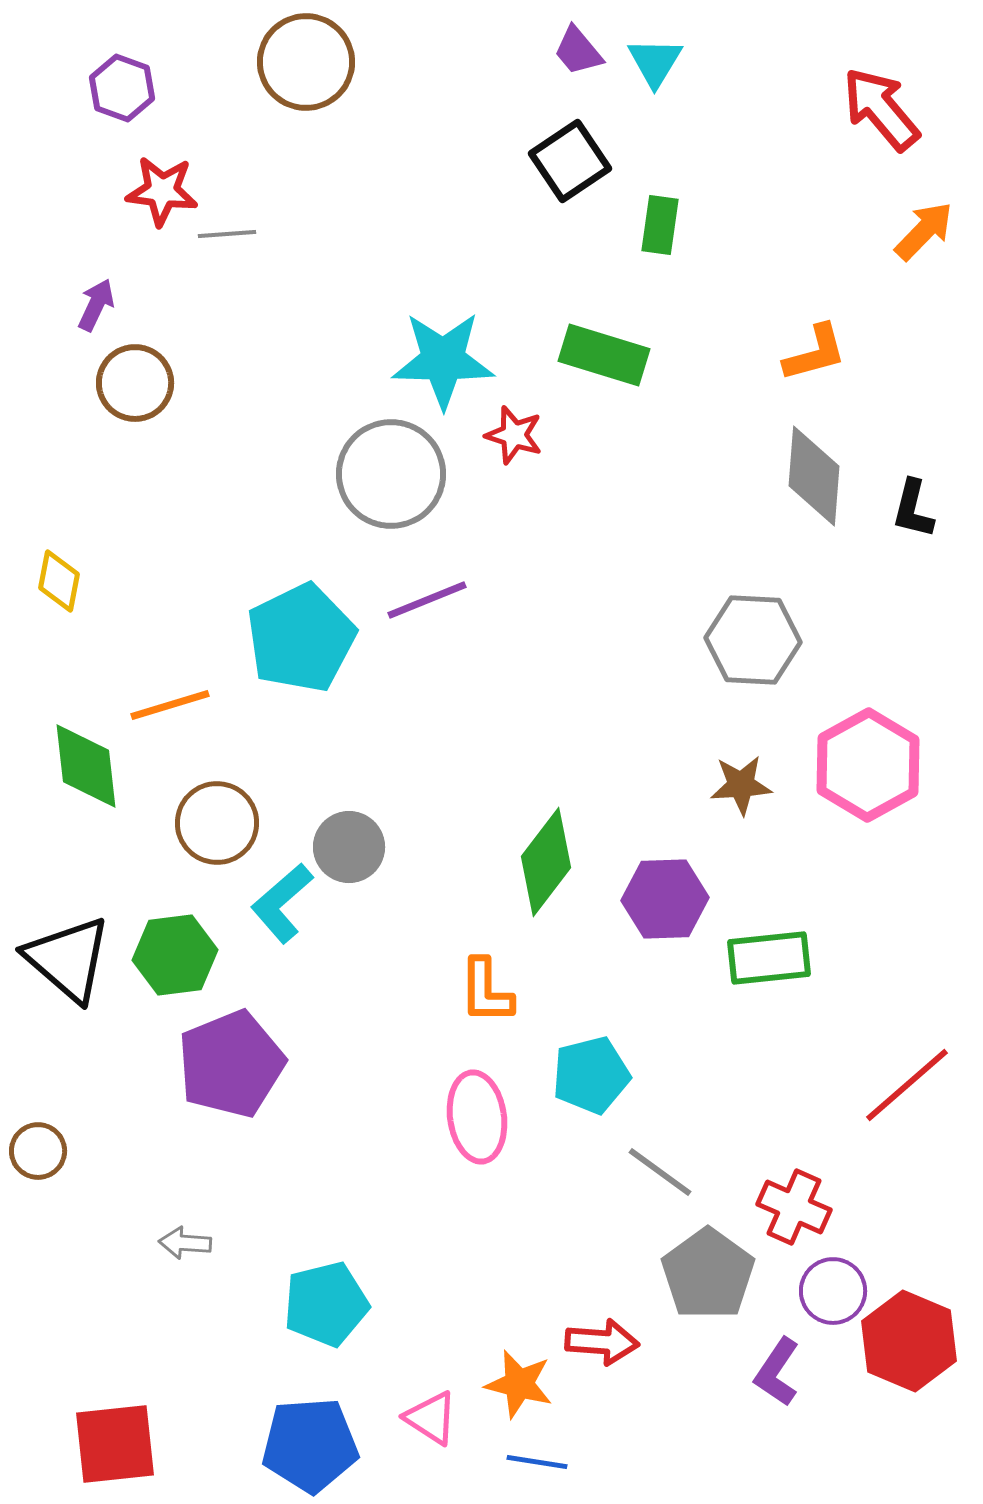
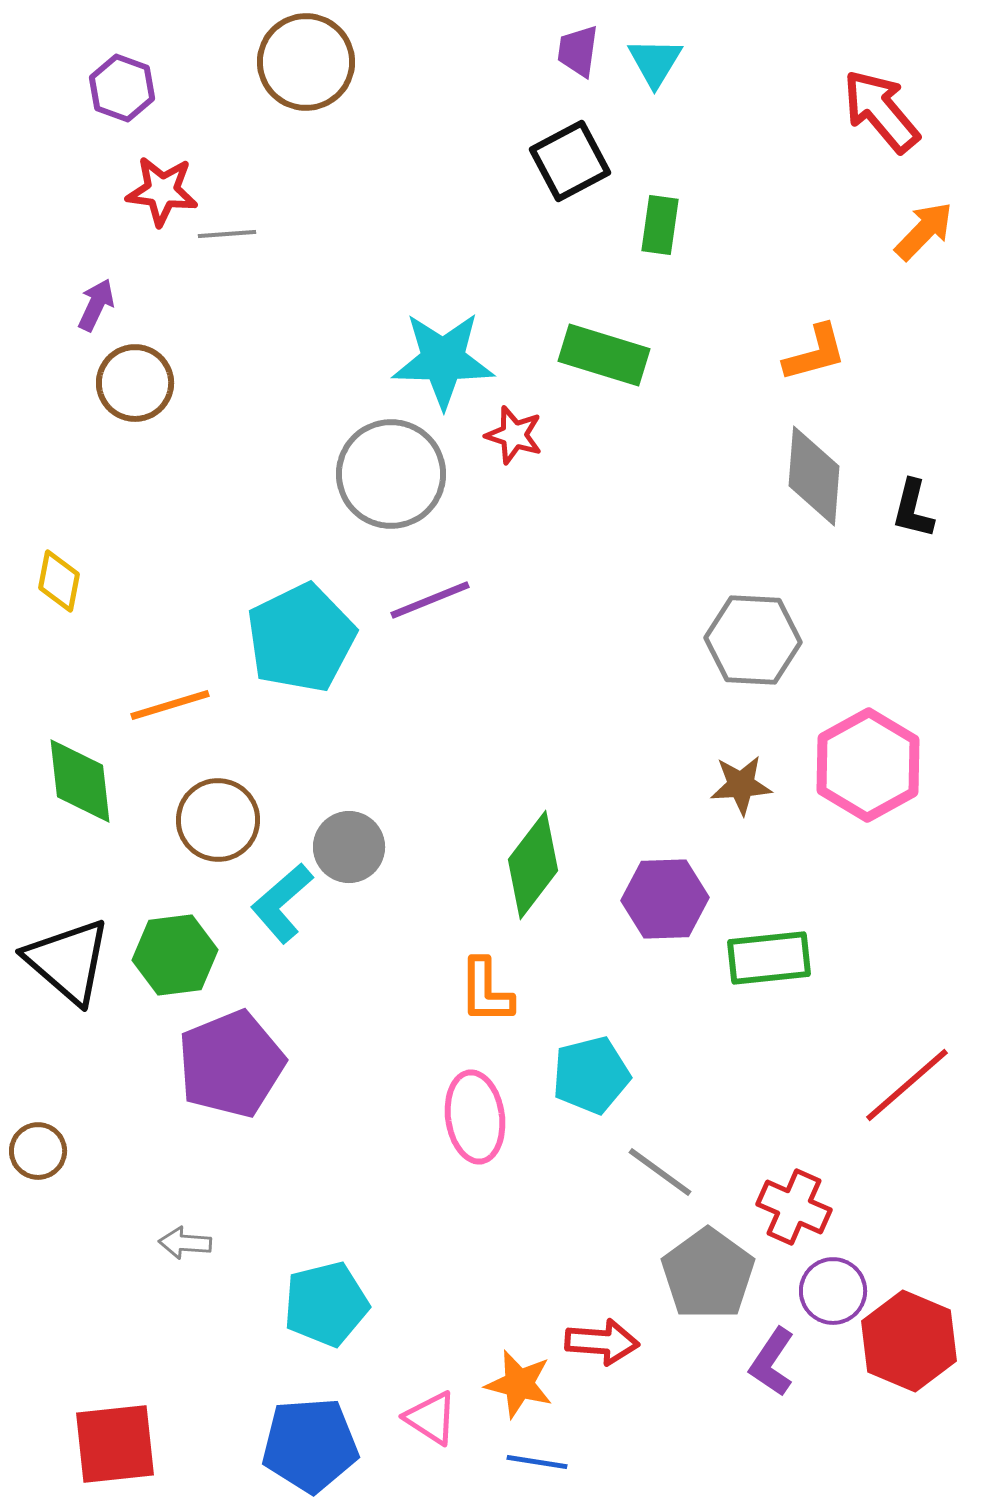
purple trapezoid at (578, 51): rotated 48 degrees clockwise
red arrow at (881, 109): moved 2 px down
black square at (570, 161): rotated 6 degrees clockwise
purple line at (427, 600): moved 3 px right
green diamond at (86, 766): moved 6 px left, 15 px down
brown circle at (217, 823): moved 1 px right, 3 px up
green diamond at (546, 862): moved 13 px left, 3 px down
black triangle at (68, 959): moved 2 px down
pink ellipse at (477, 1117): moved 2 px left
purple L-shape at (777, 1372): moved 5 px left, 10 px up
